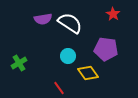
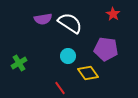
red line: moved 1 px right
